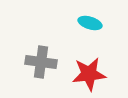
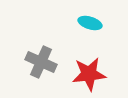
gray cross: rotated 16 degrees clockwise
